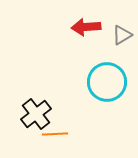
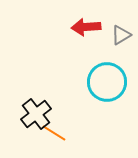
gray triangle: moved 1 px left
orange line: moved 1 px left, 1 px up; rotated 35 degrees clockwise
